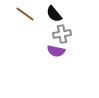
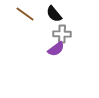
gray cross: rotated 12 degrees clockwise
purple semicircle: moved 2 px up; rotated 48 degrees counterclockwise
